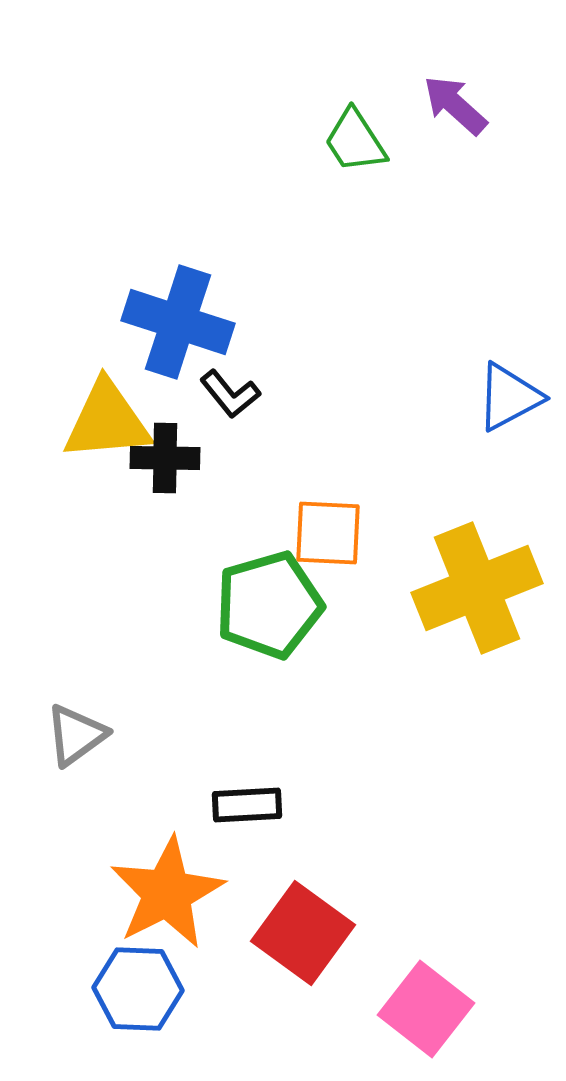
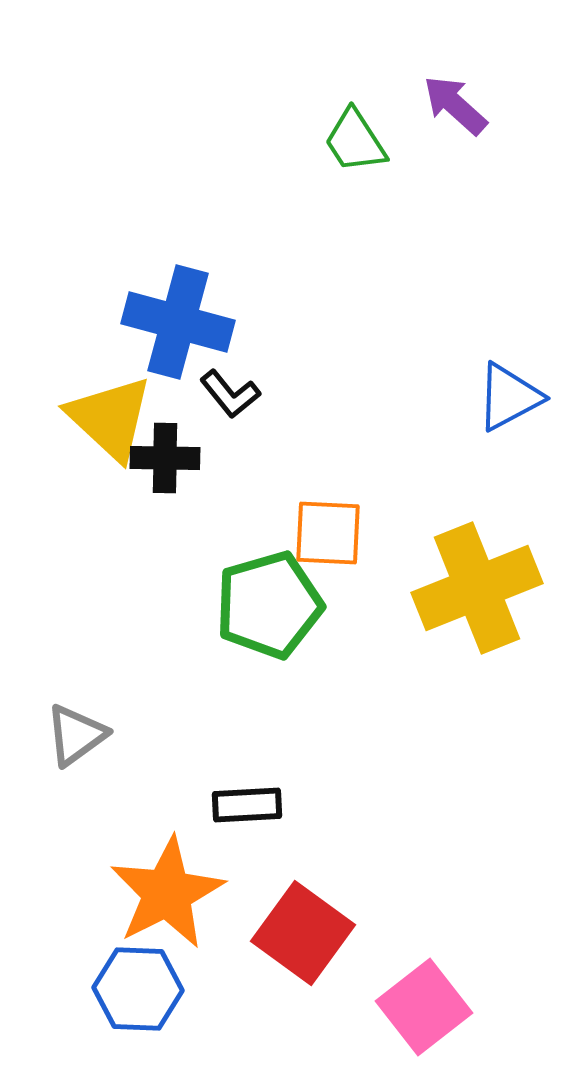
blue cross: rotated 3 degrees counterclockwise
yellow triangle: moved 3 px right, 3 px up; rotated 48 degrees clockwise
pink square: moved 2 px left, 2 px up; rotated 14 degrees clockwise
